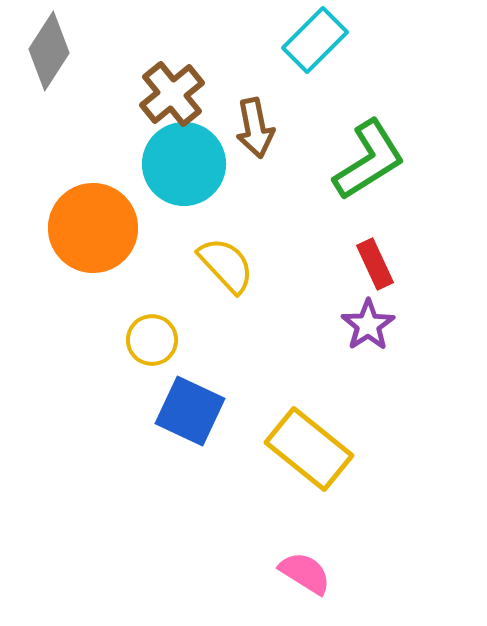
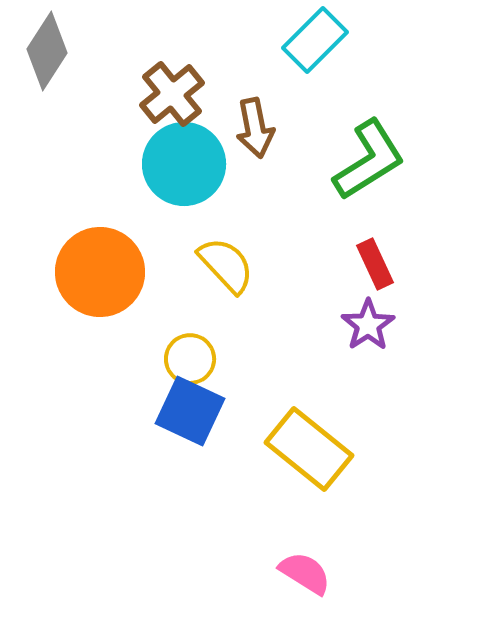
gray diamond: moved 2 px left
orange circle: moved 7 px right, 44 px down
yellow circle: moved 38 px right, 19 px down
